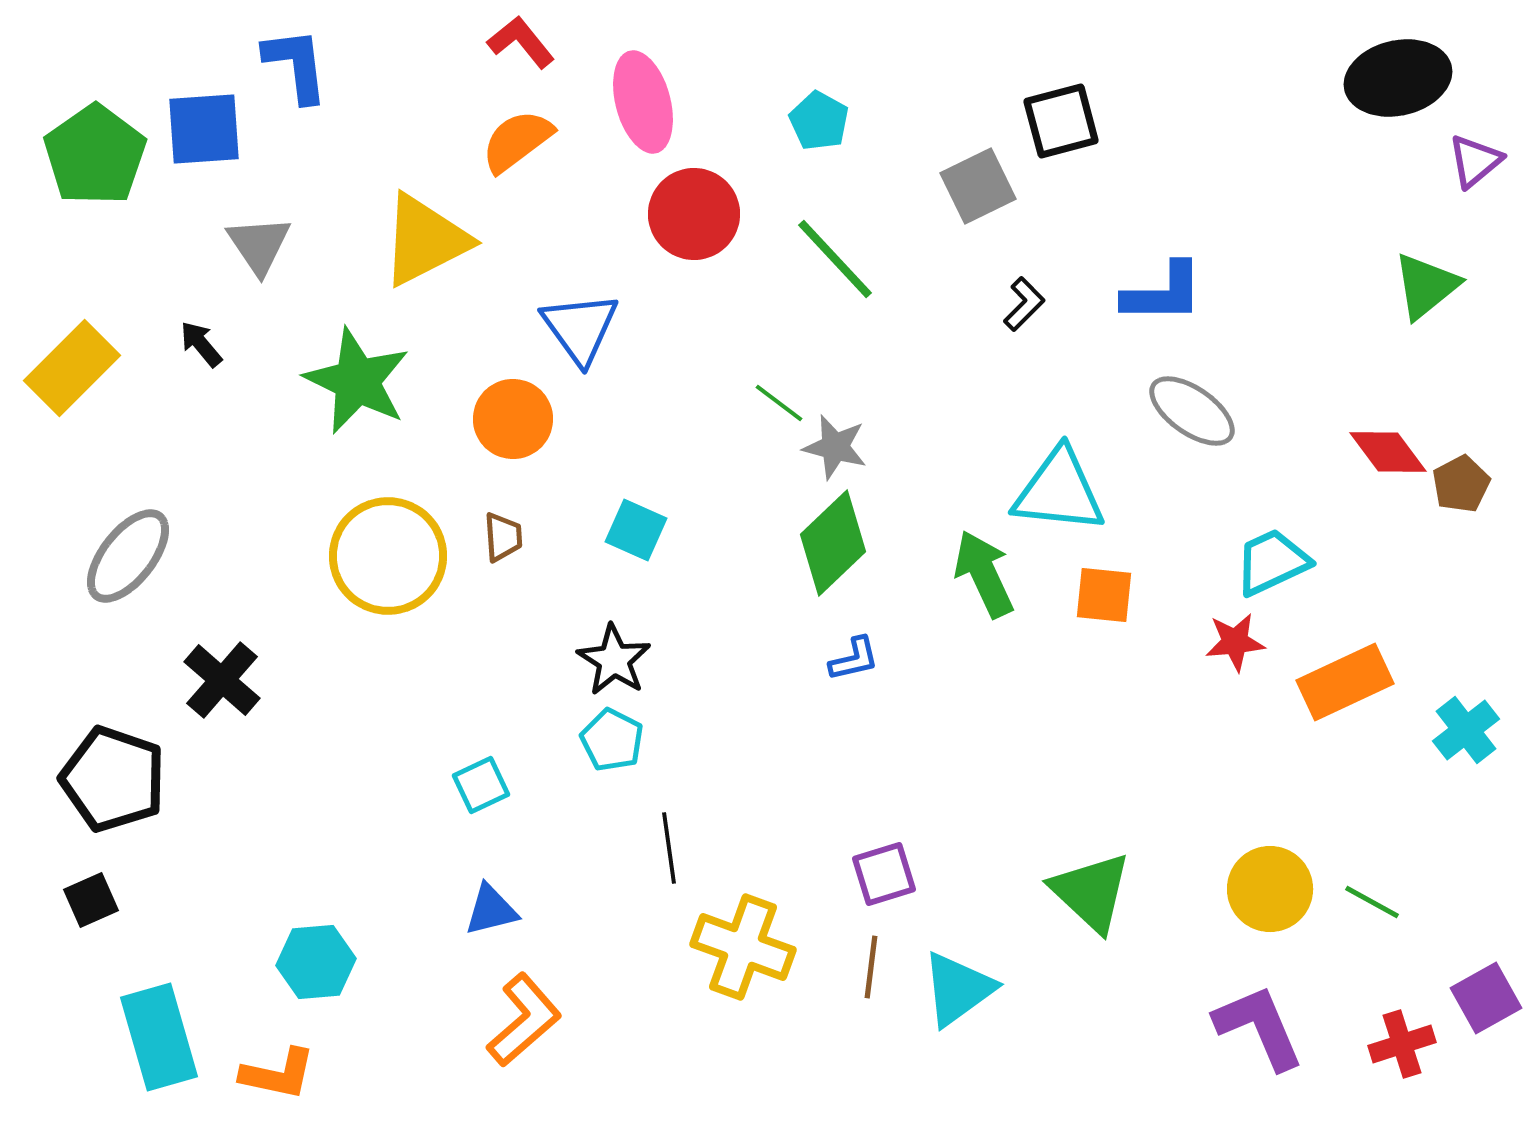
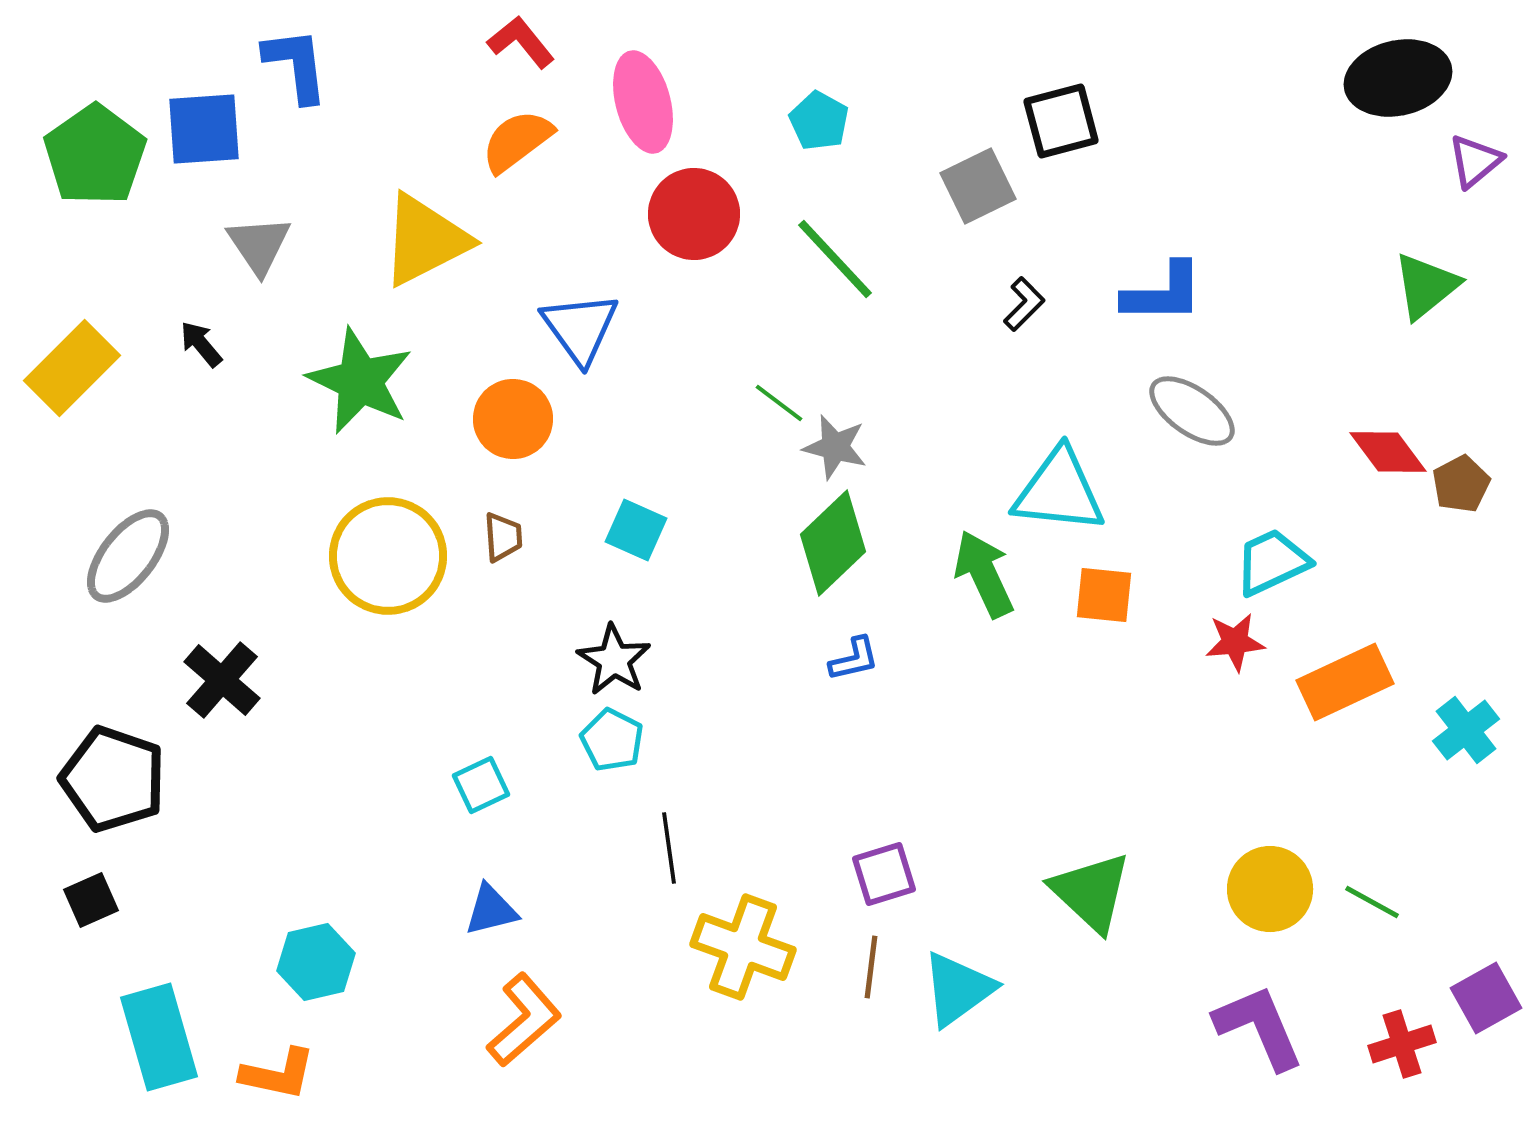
green star at (357, 381): moved 3 px right
cyan hexagon at (316, 962): rotated 8 degrees counterclockwise
